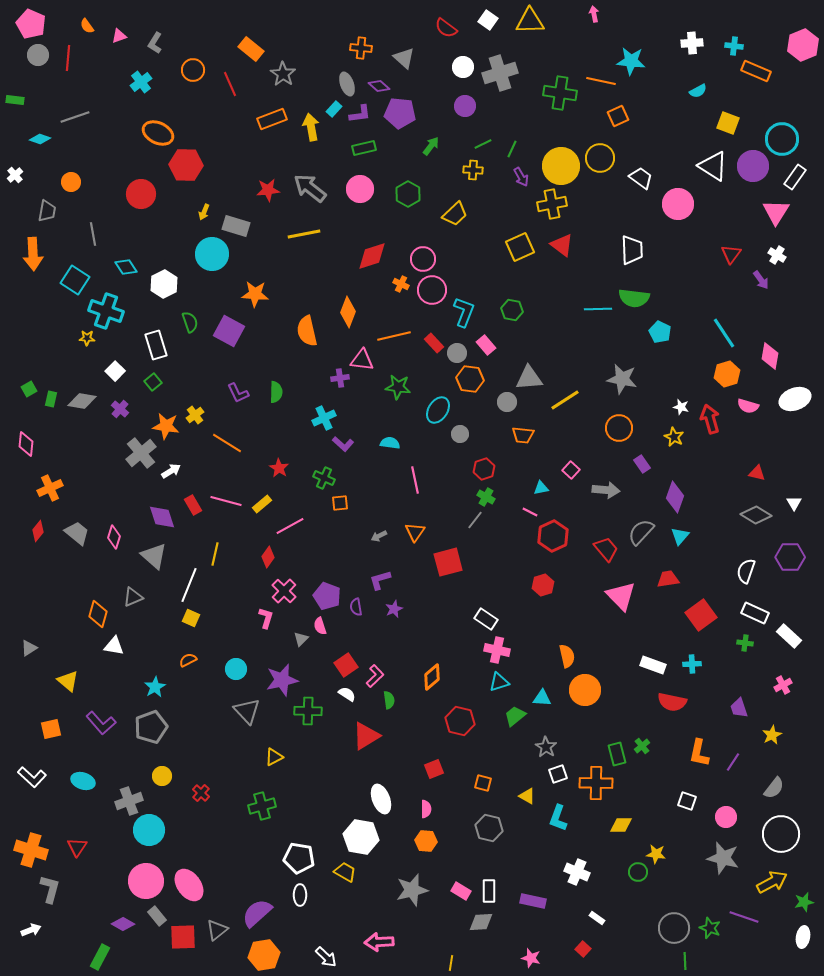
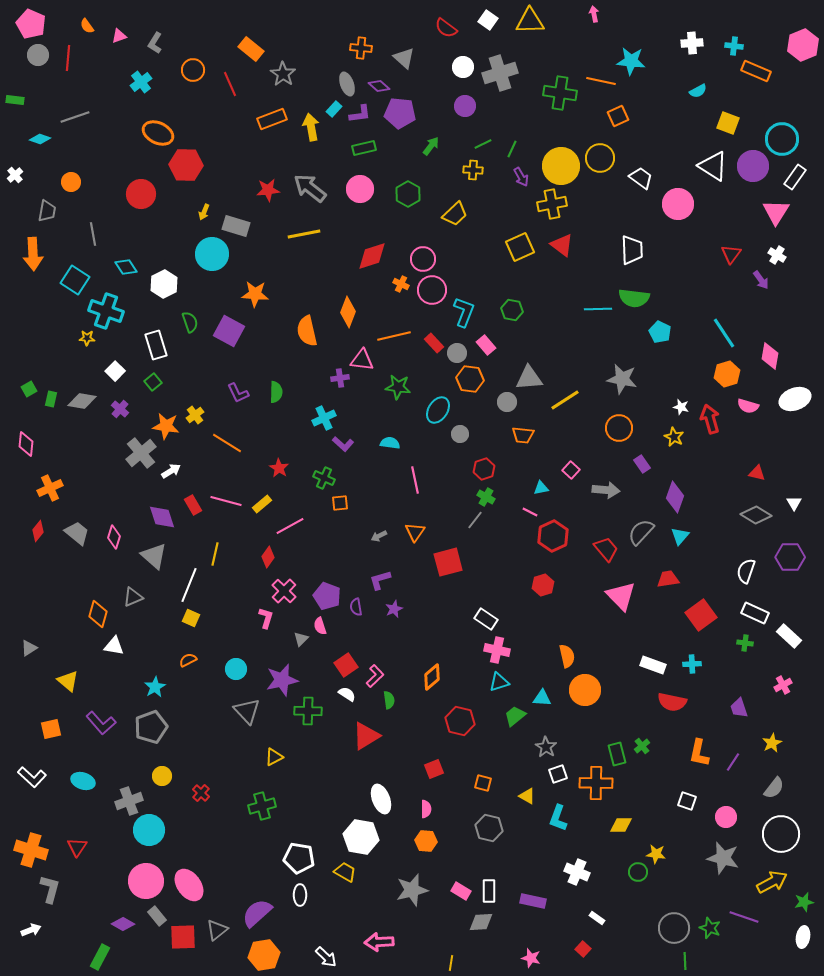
yellow star at (772, 735): moved 8 px down
